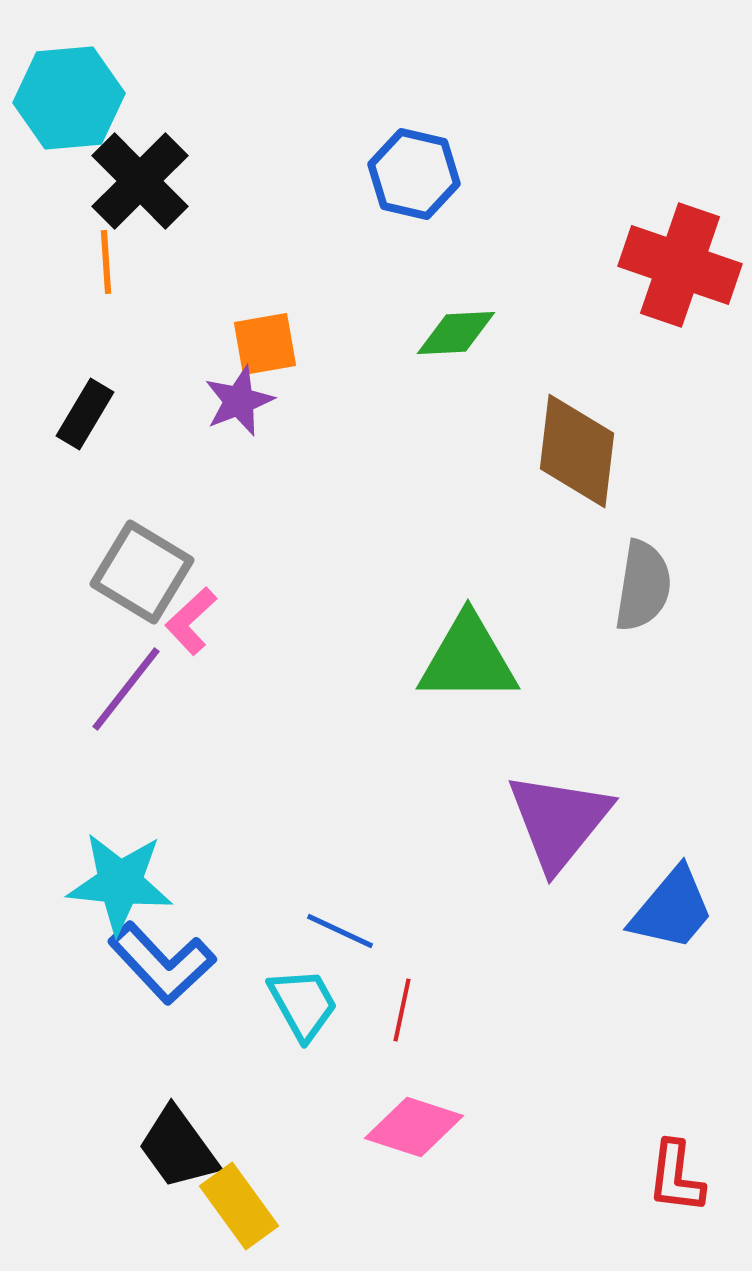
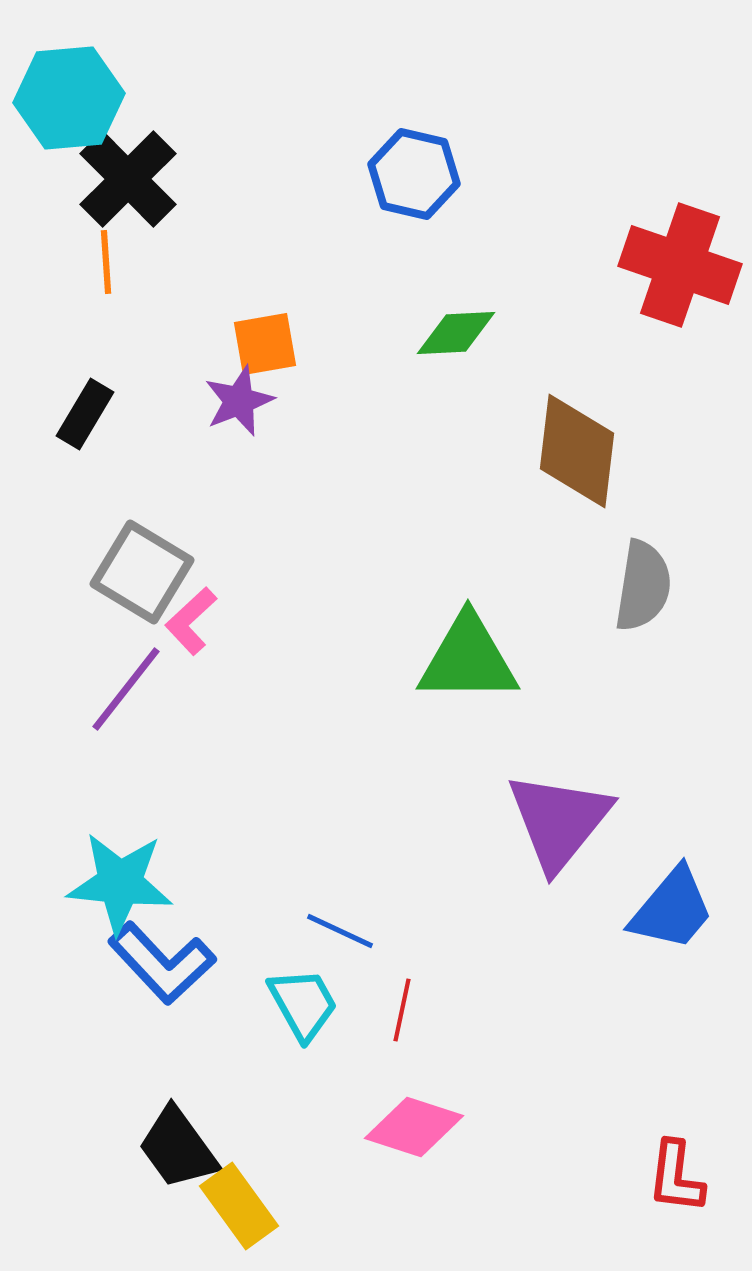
black cross: moved 12 px left, 2 px up
